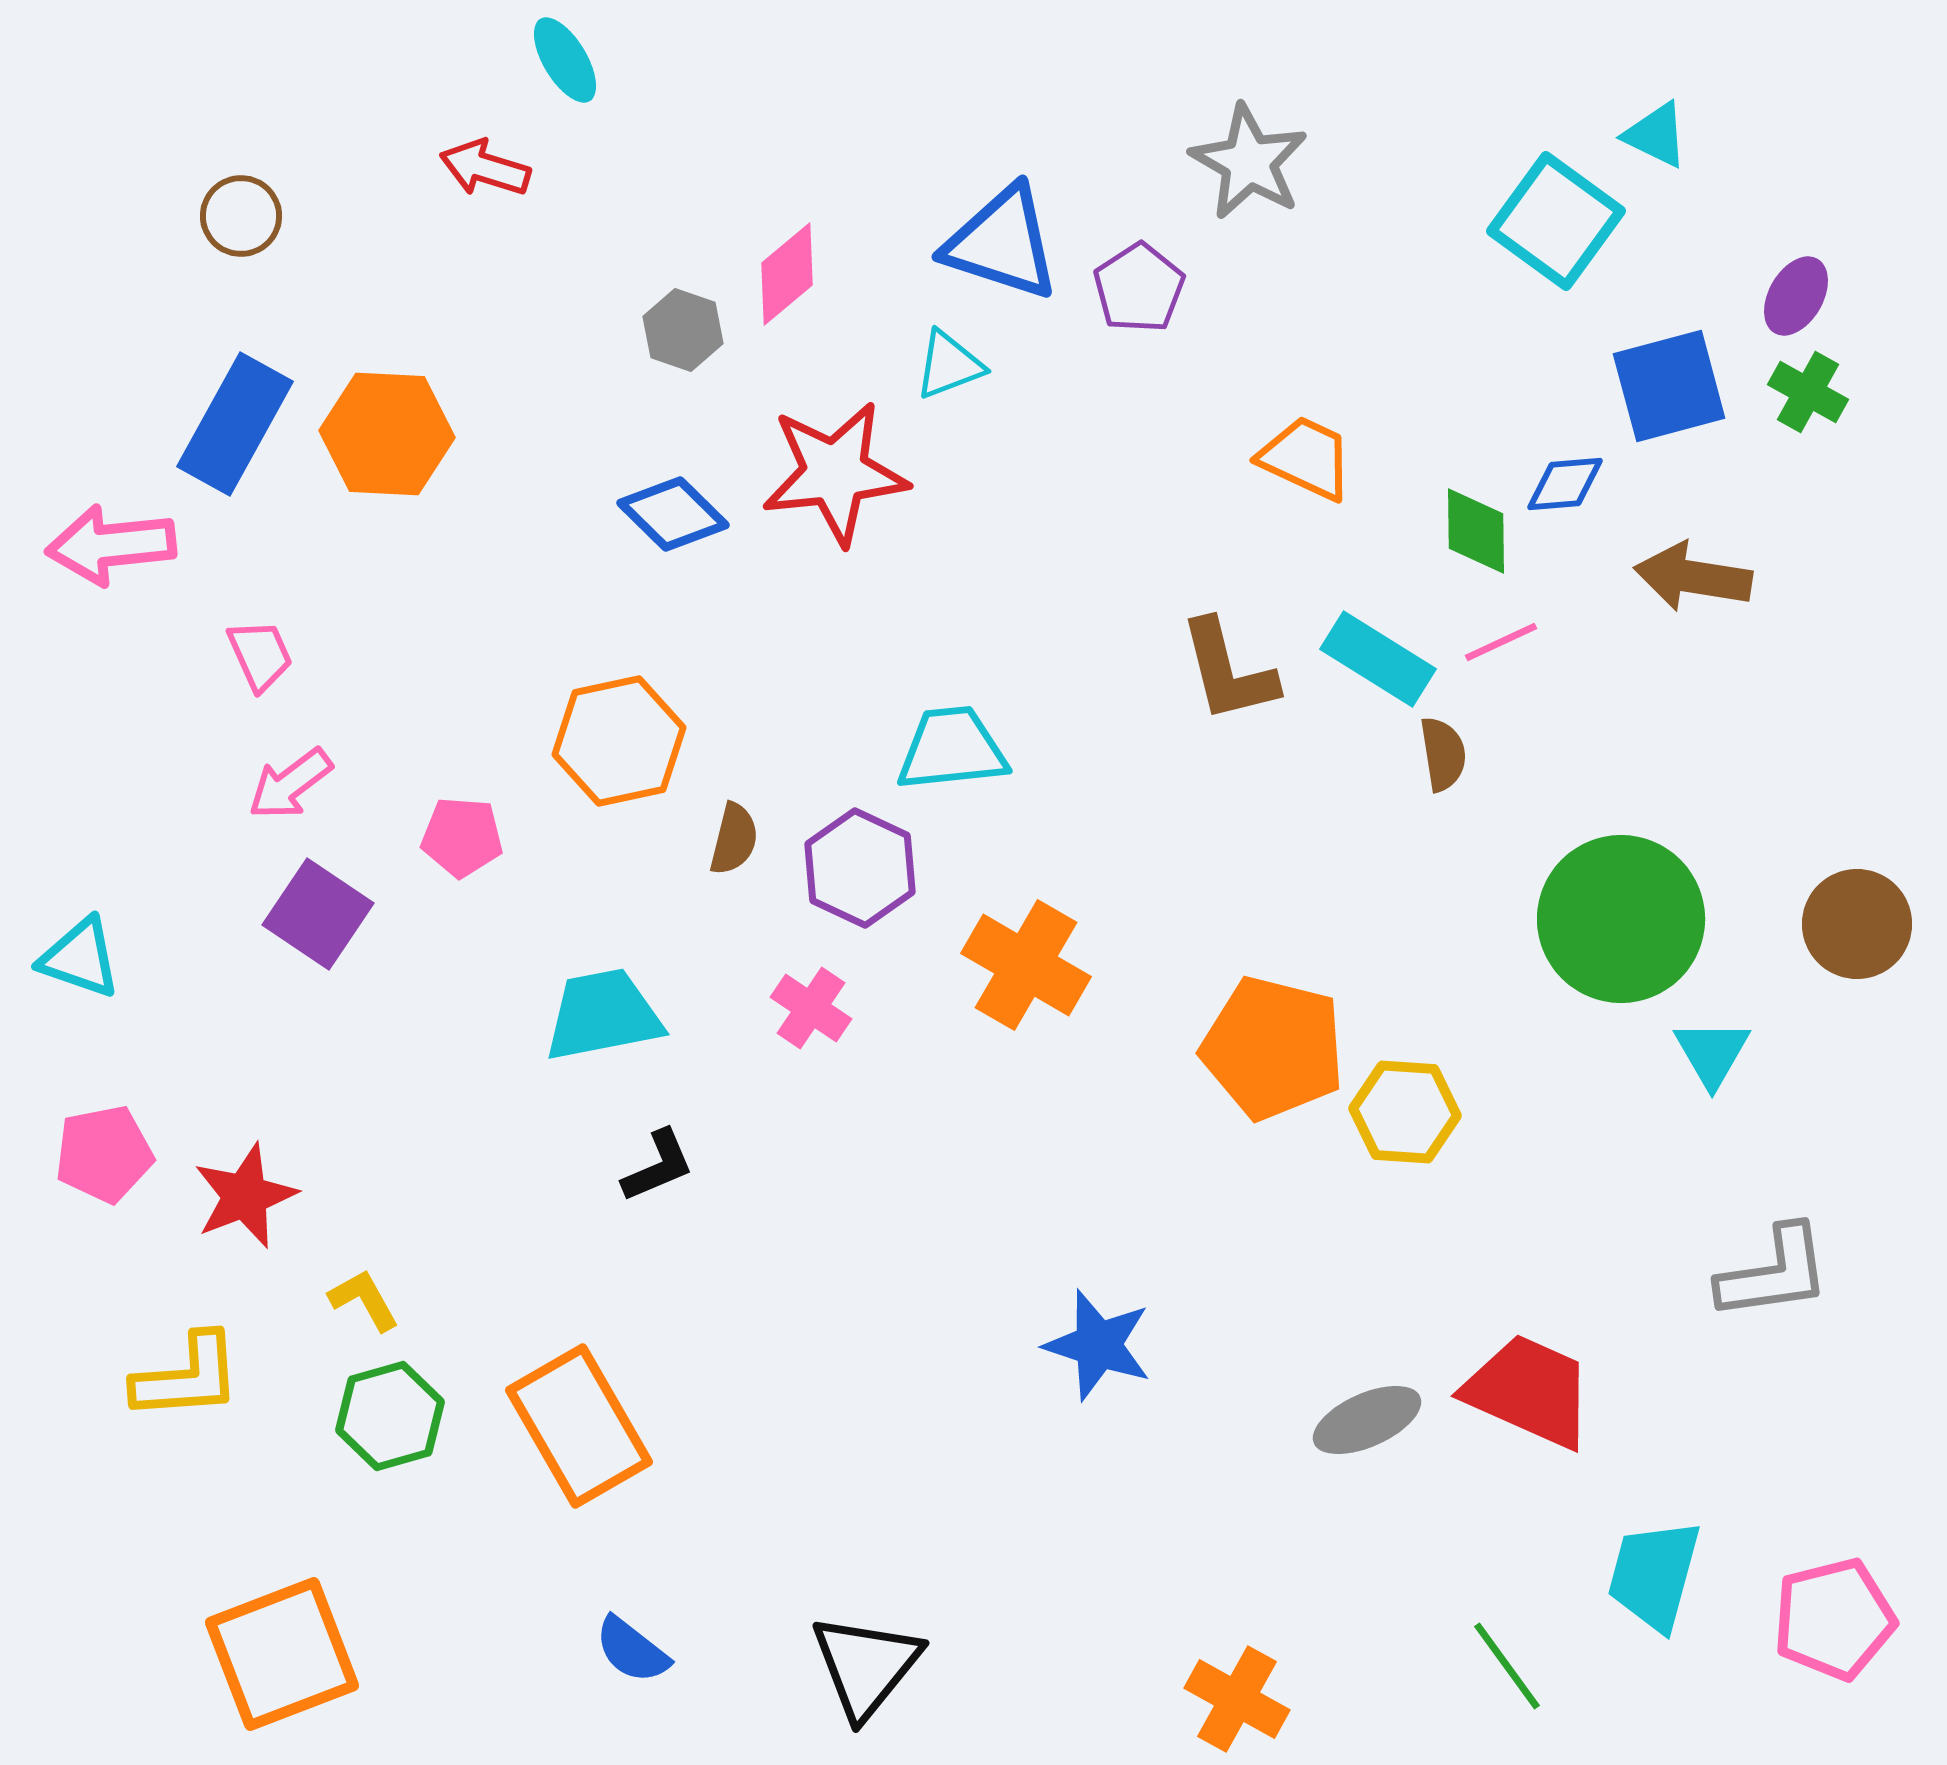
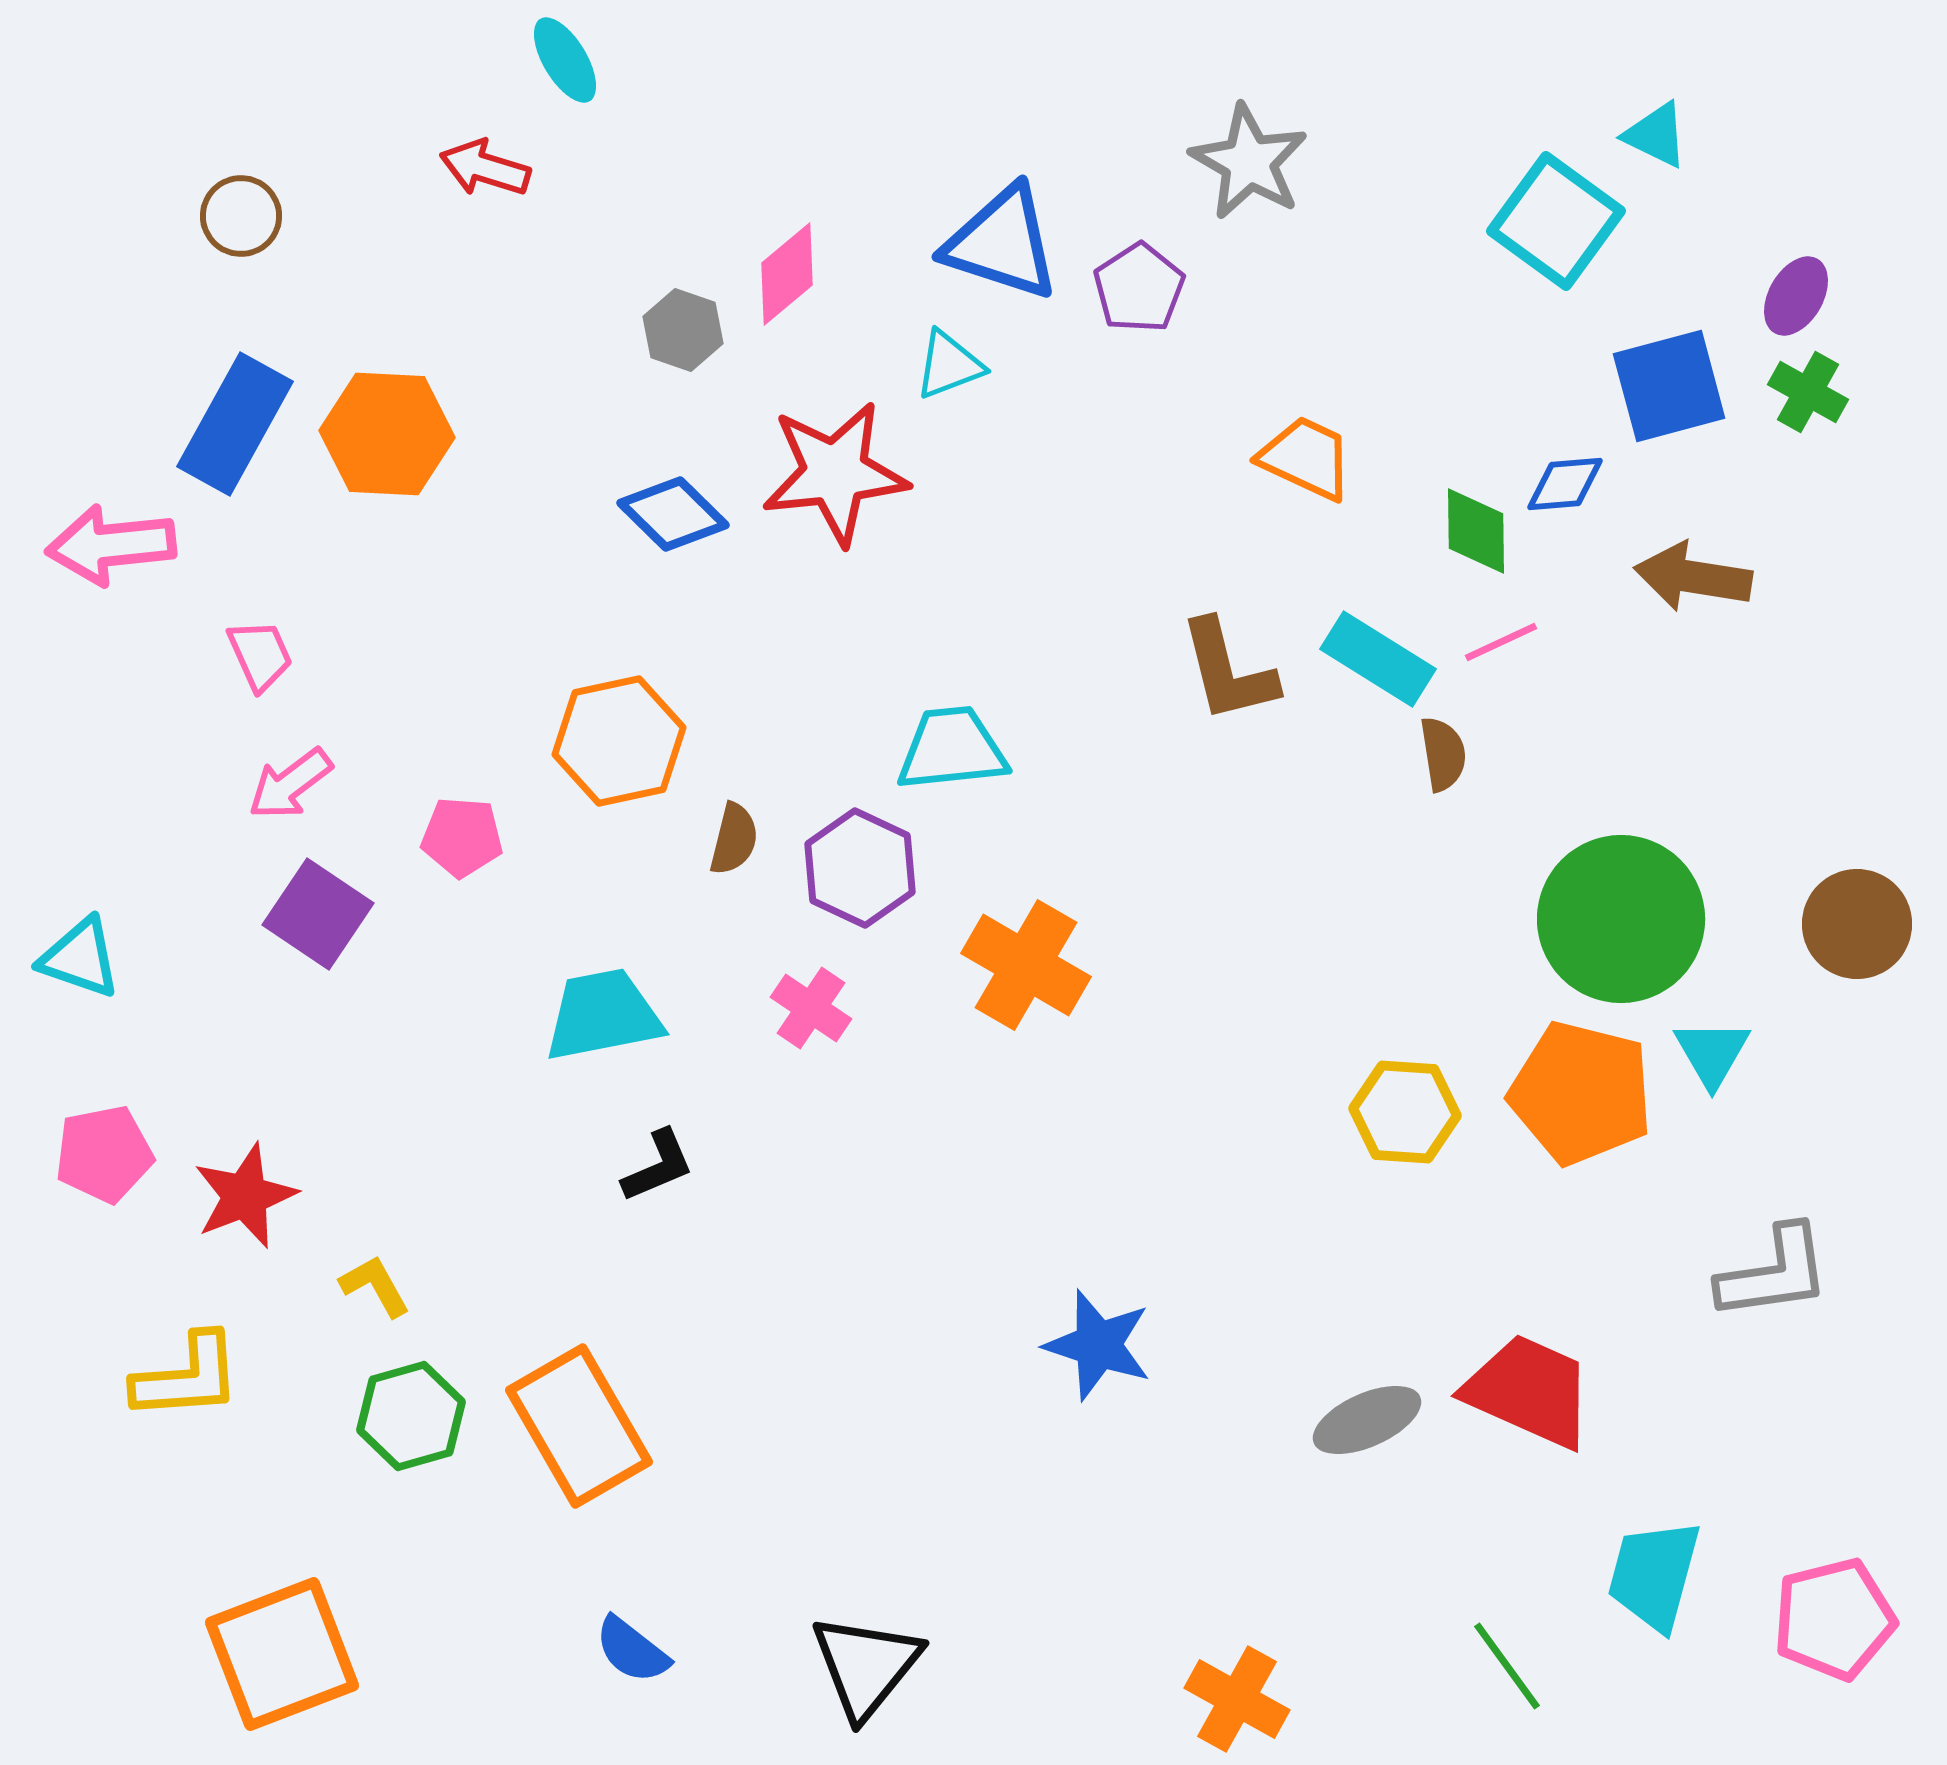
orange pentagon at (1273, 1048): moved 308 px right, 45 px down
yellow L-shape at (364, 1300): moved 11 px right, 14 px up
green hexagon at (390, 1416): moved 21 px right
